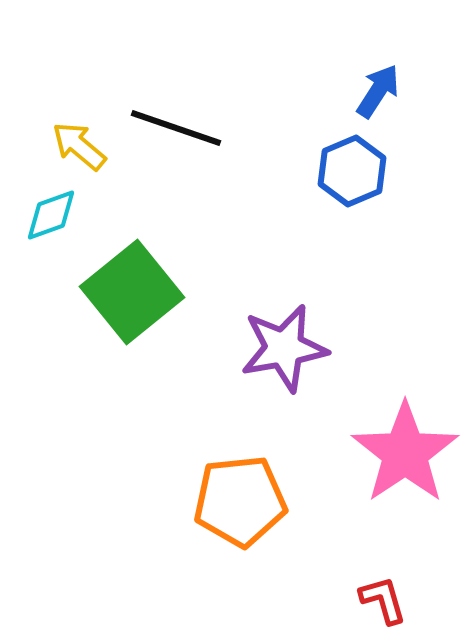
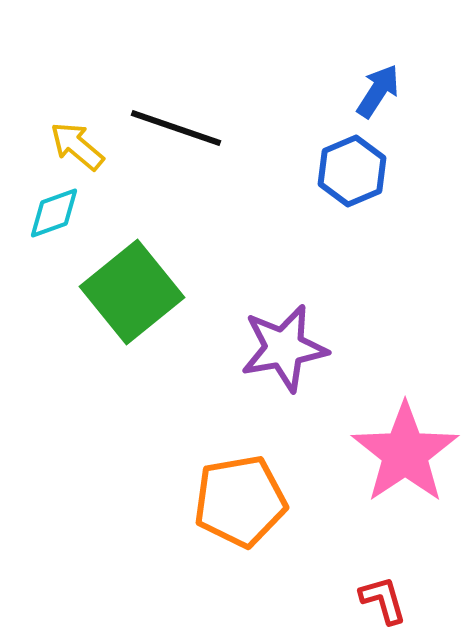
yellow arrow: moved 2 px left
cyan diamond: moved 3 px right, 2 px up
orange pentagon: rotated 4 degrees counterclockwise
